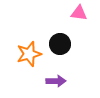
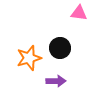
black circle: moved 4 px down
orange star: moved 4 px down
